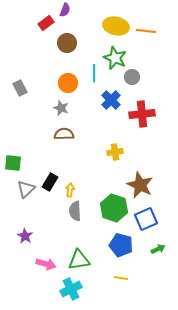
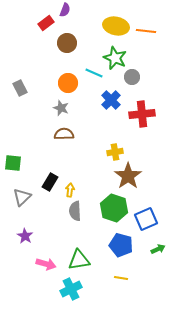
cyan line: rotated 66 degrees counterclockwise
brown star: moved 12 px left, 9 px up; rotated 12 degrees clockwise
gray triangle: moved 4 px left, 8 px down
